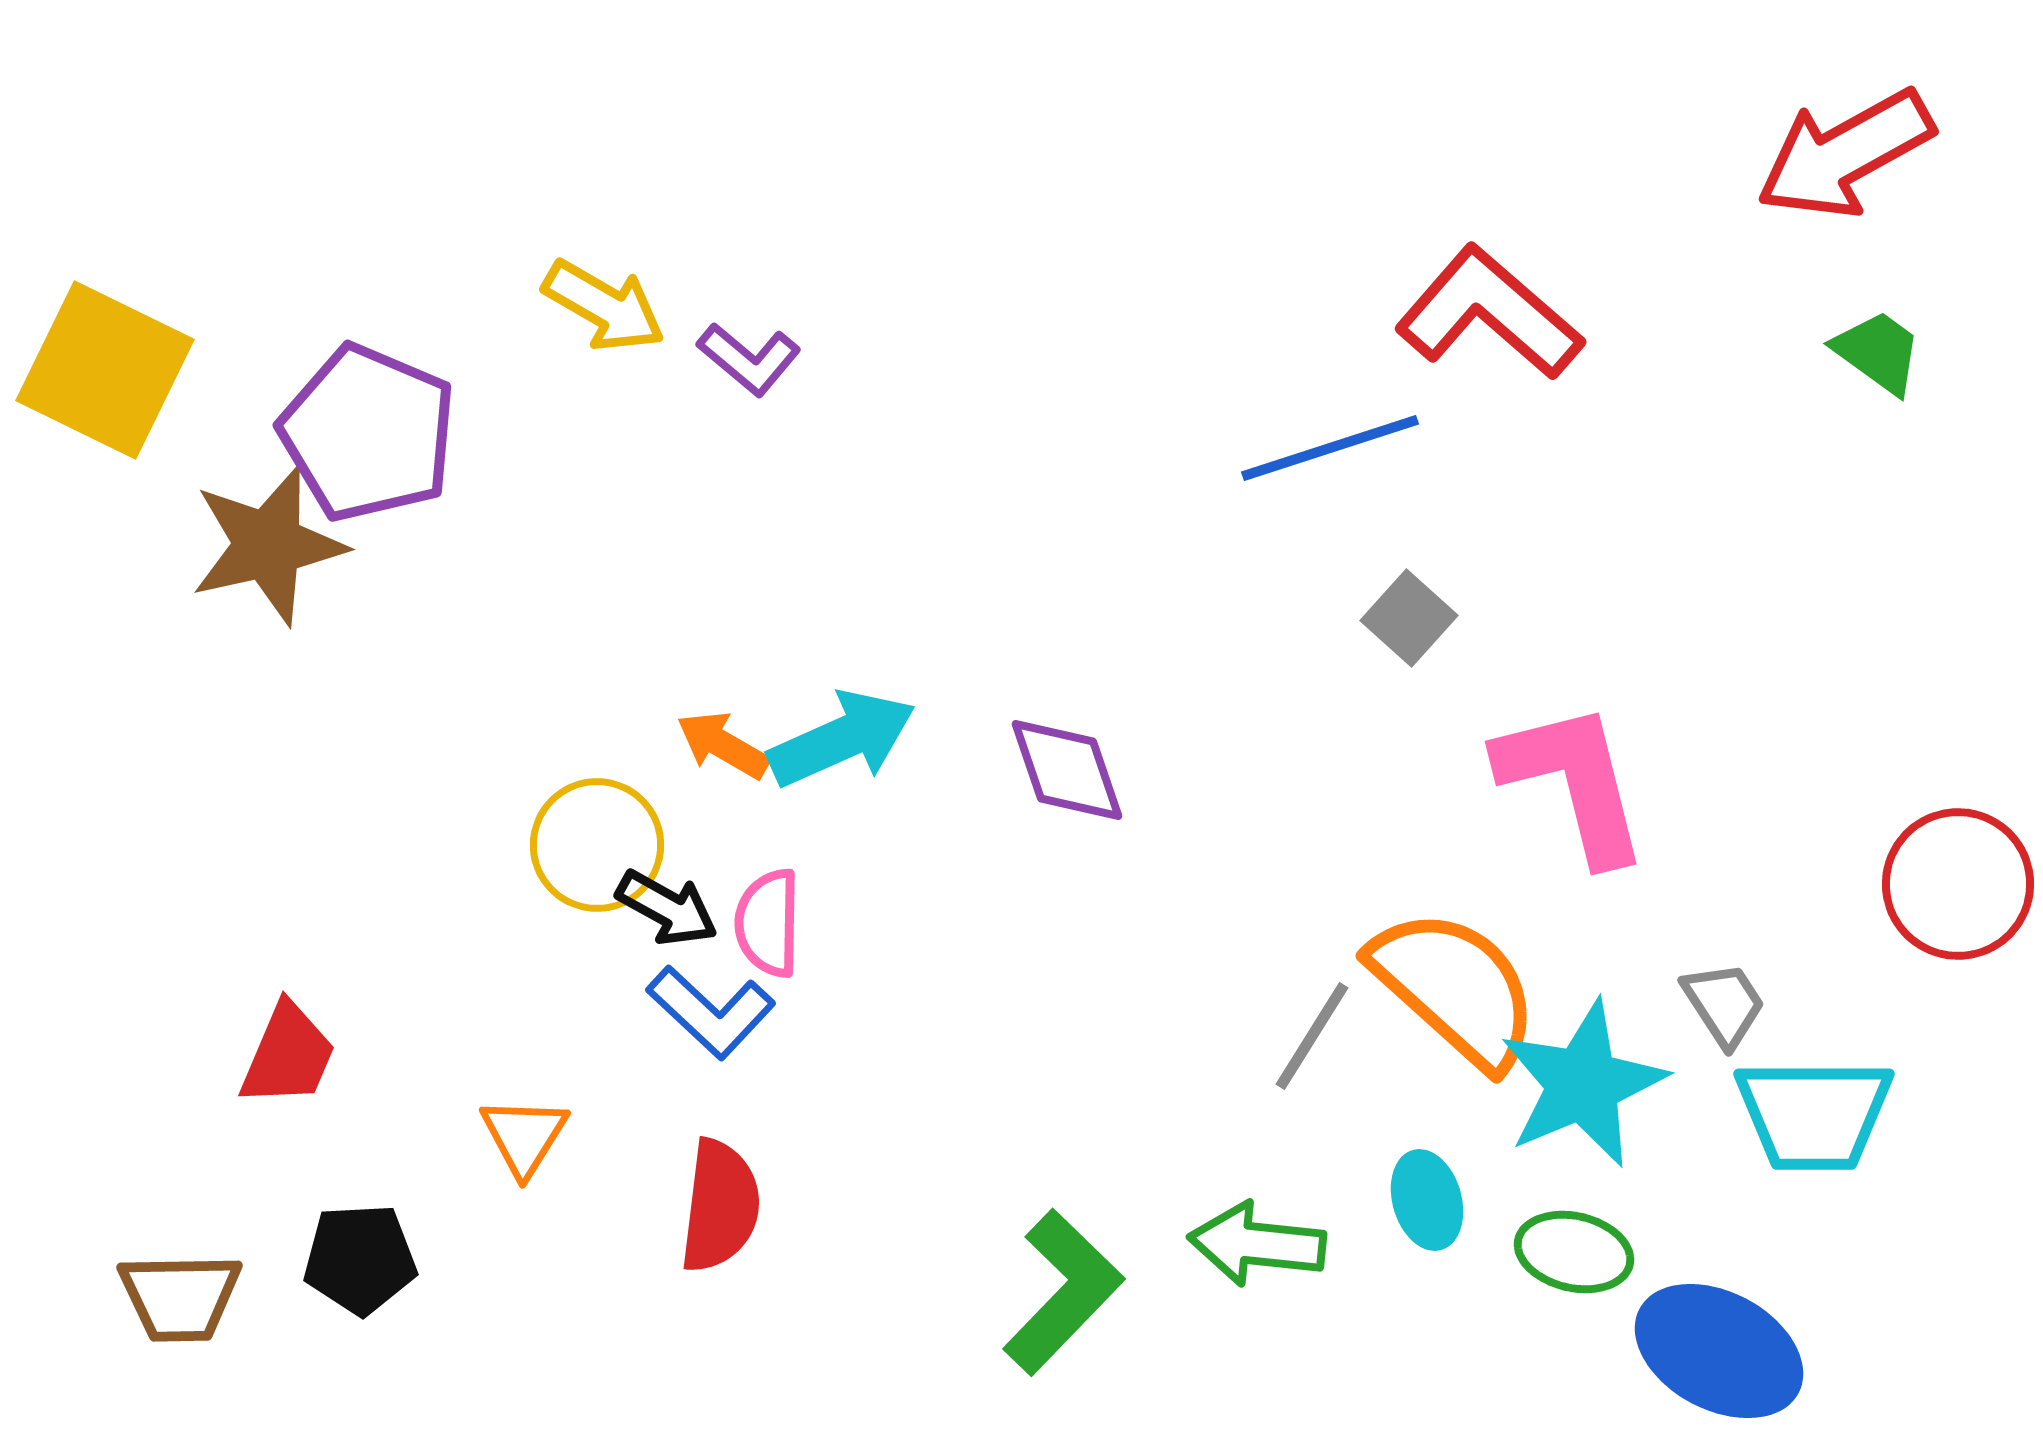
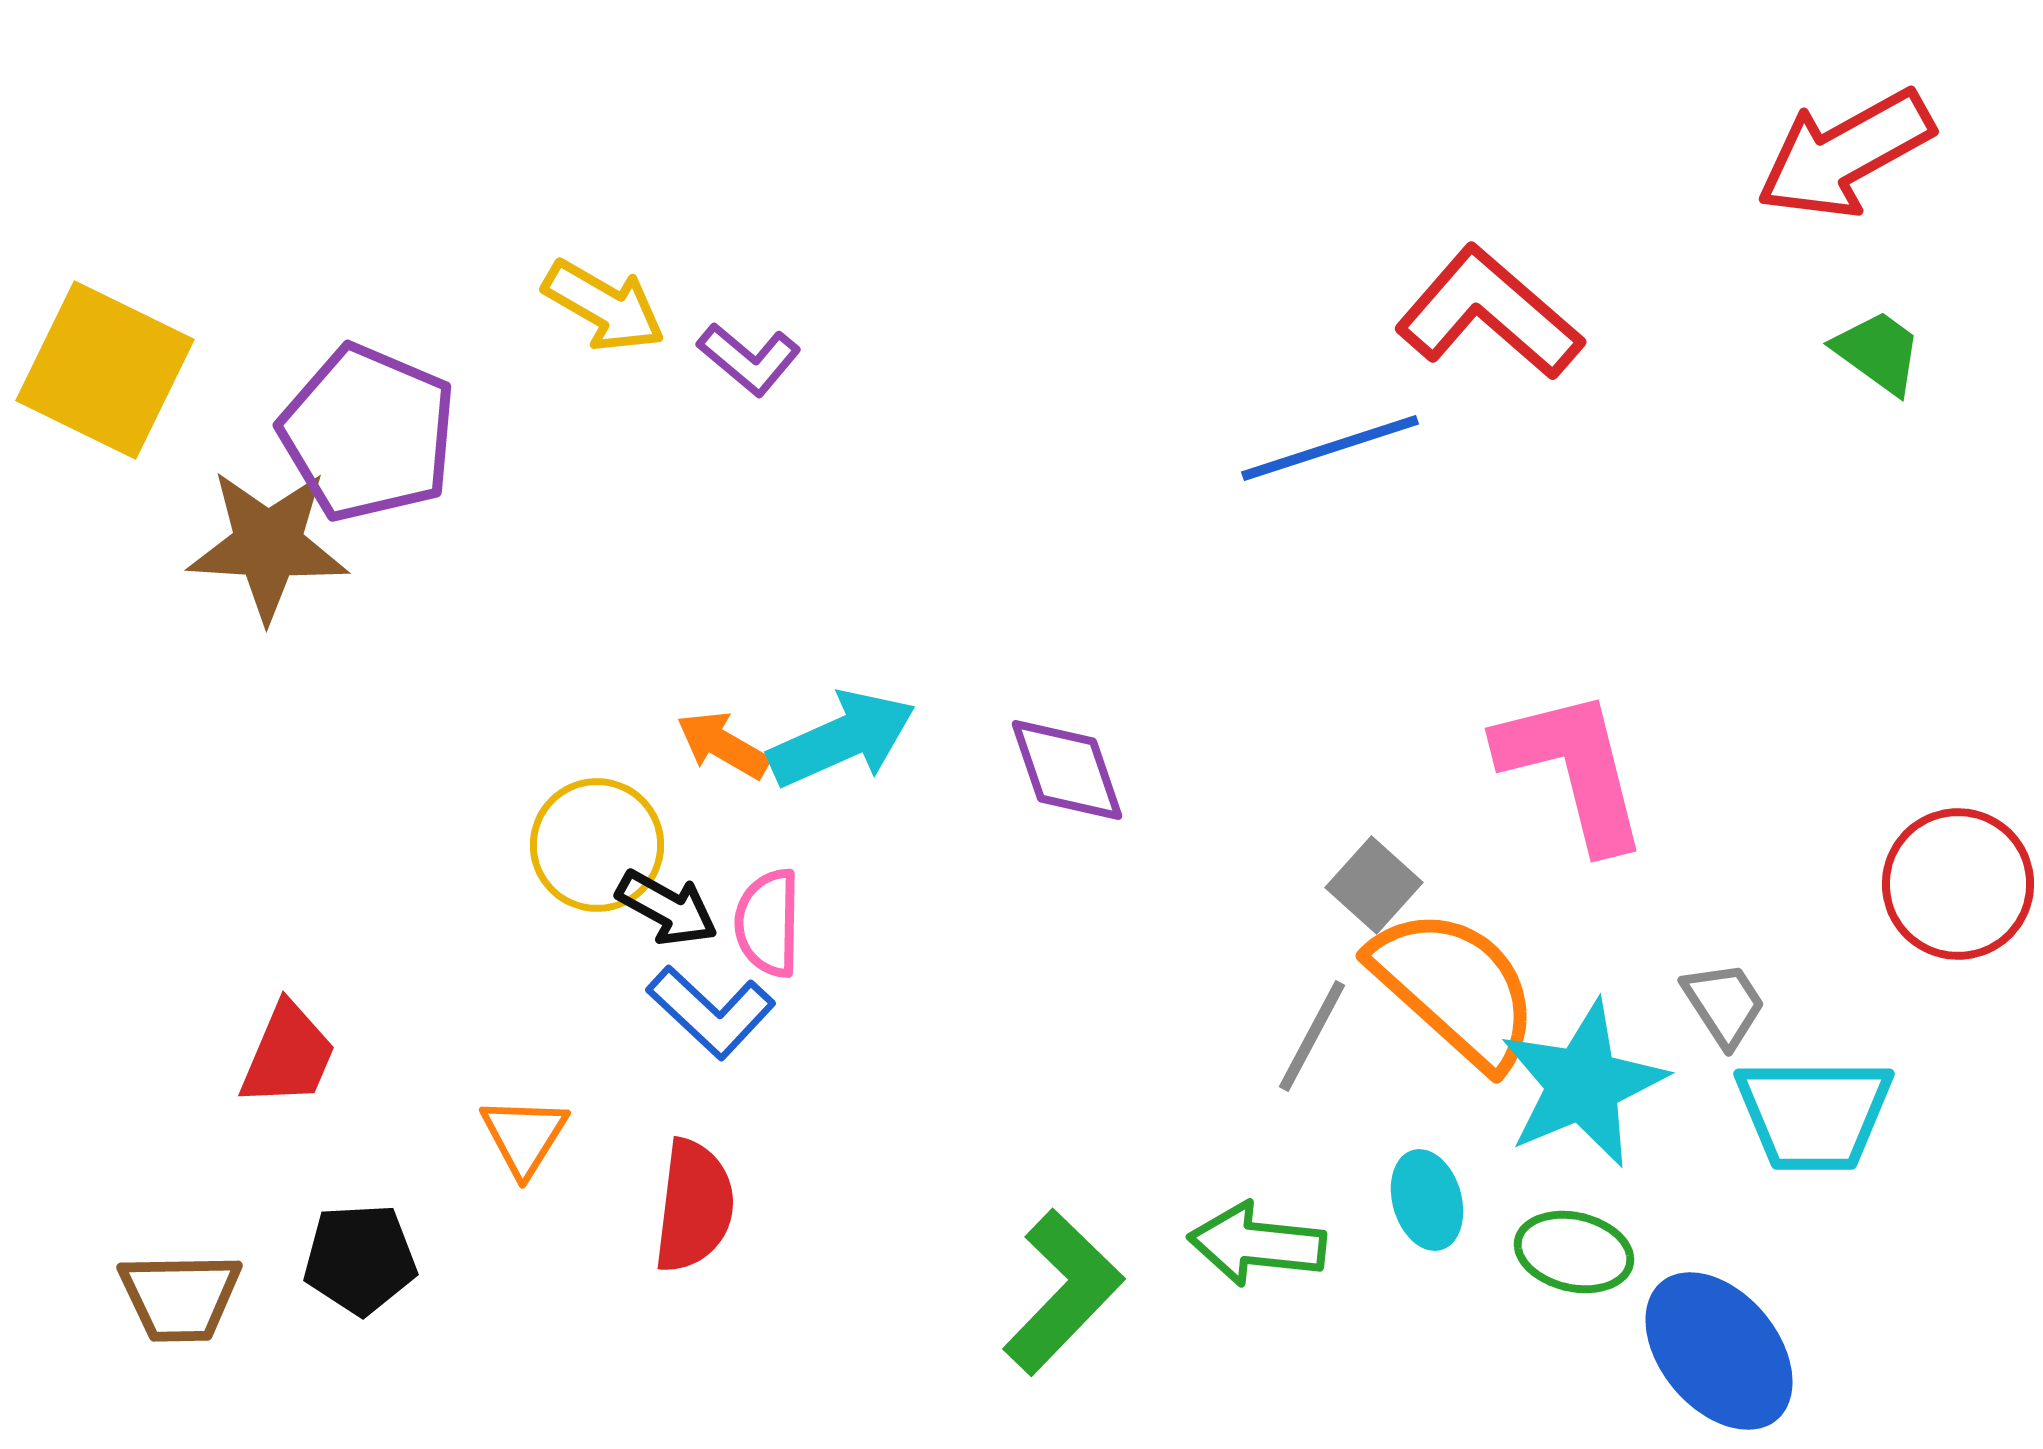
brown star: rotated 16 degrees clockwise
gray square: moved 35 px left, 267 px down
pink L-shape: moved 13 px up
gray line: rotated 4 degrees counterclockwise
red semicircle: moved 26 px left
blue ellipse: rotated 22 degrees clockwise
